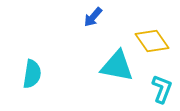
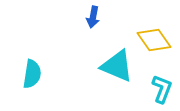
blue arrow: rotated 30 degrees counterclockwise
yellow diamond: moved 2 px right, 1 px up
cyan triangle: rotated 12 degrees clockwise
